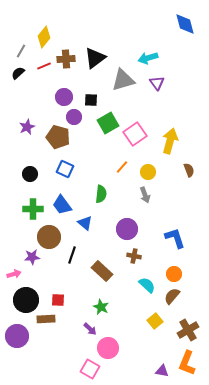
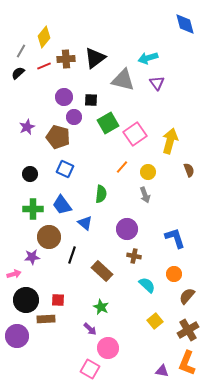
gray triangle at (123, 80): rotated 30 degrees clockwise
brown semicircle at (172, 296): moved 15 px right
